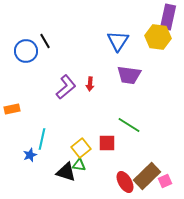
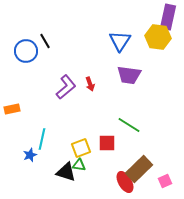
blue triangle: moved 2 px right
red arrow: rotated 24 degrees counterclockwise
yellow square: rotated 18 degrees clockwise
brown rectangle: moved 8 px left, 7 px up
